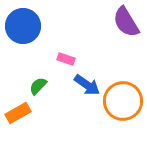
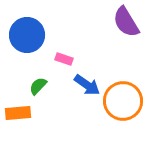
blue circle: moved 4 px right, 9 px down
pink rectangle: moved 2 px left
orange rectangle: rotated 25 degrees clockwise
